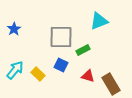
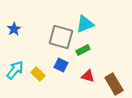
cyan triangle: moved 14 px left, 3 px down
gray square: rotated 15 degrees clockwise
brown rectangle: moved 3 px right
